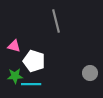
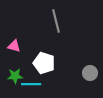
white pentagon: moved 10 px right, 2 px down
